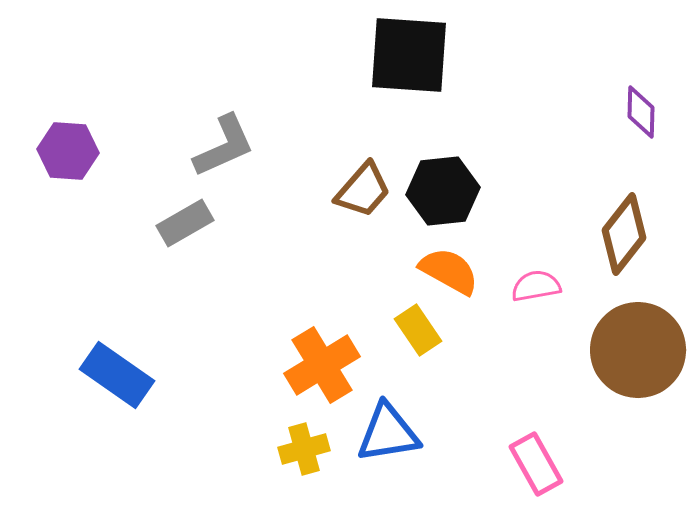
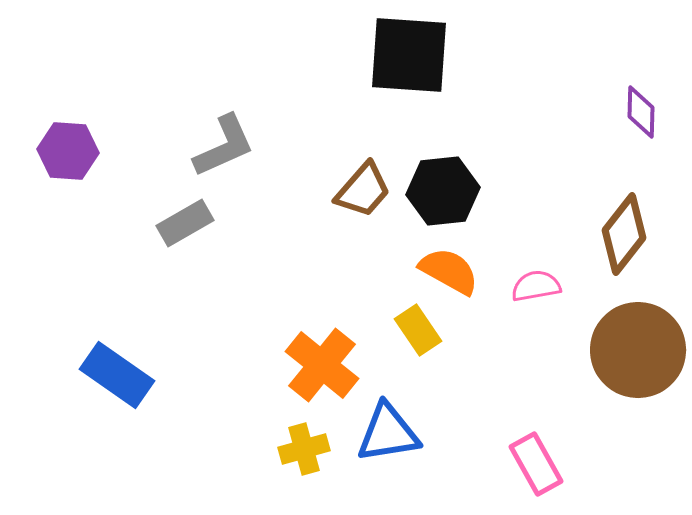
orange cross: rotated 20 degrees counterclockwise
